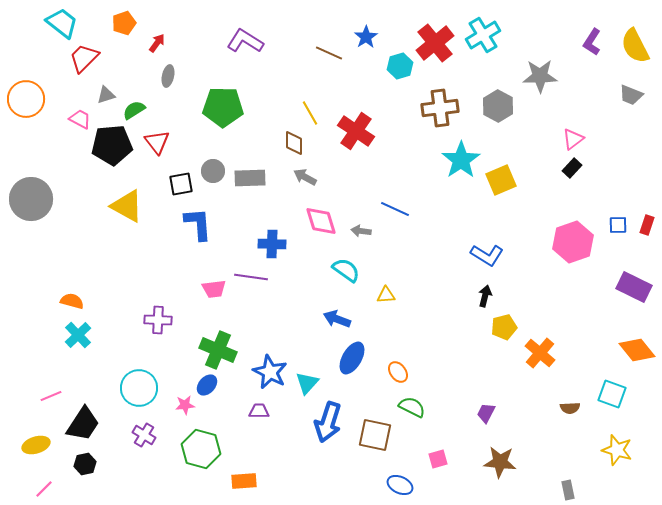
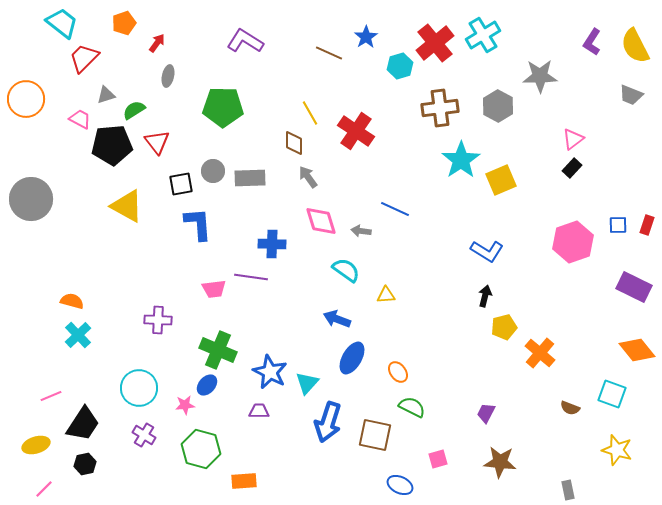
gray arrow at (305, 177): moved 3 px right; rotated 25 degrees clockwise
blue L-shape at (487, 255): moved 4 px up
brown semicircle at (570, 408): rotated 24 degrees clockwise
